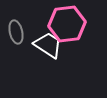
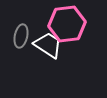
gray ellipse: moved 5 px right, 4 px down; rotated 25 degrees clockwise
